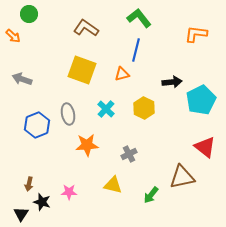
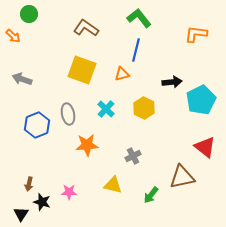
gray cross: moved 4 px right, 2 px down
